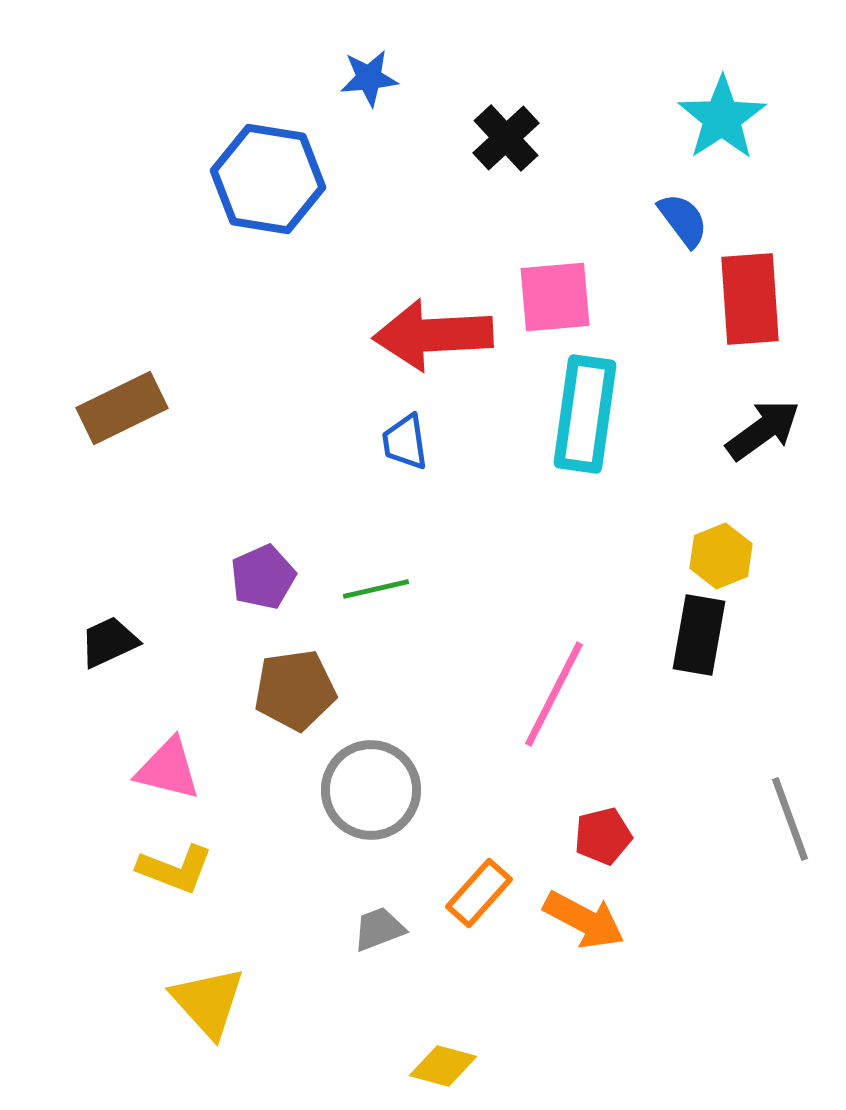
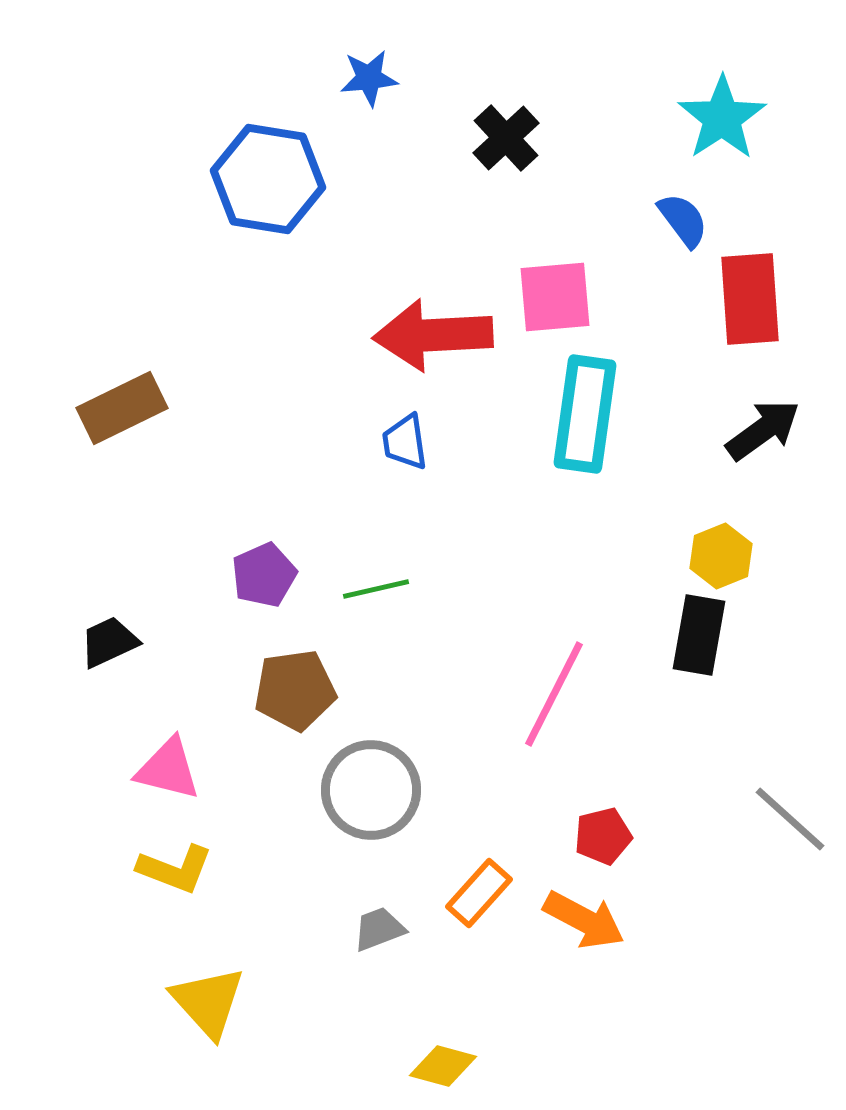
purple pentagon: moved 1 px right, 2 px up
gray line: rotated 28 degrees counterclockwise
